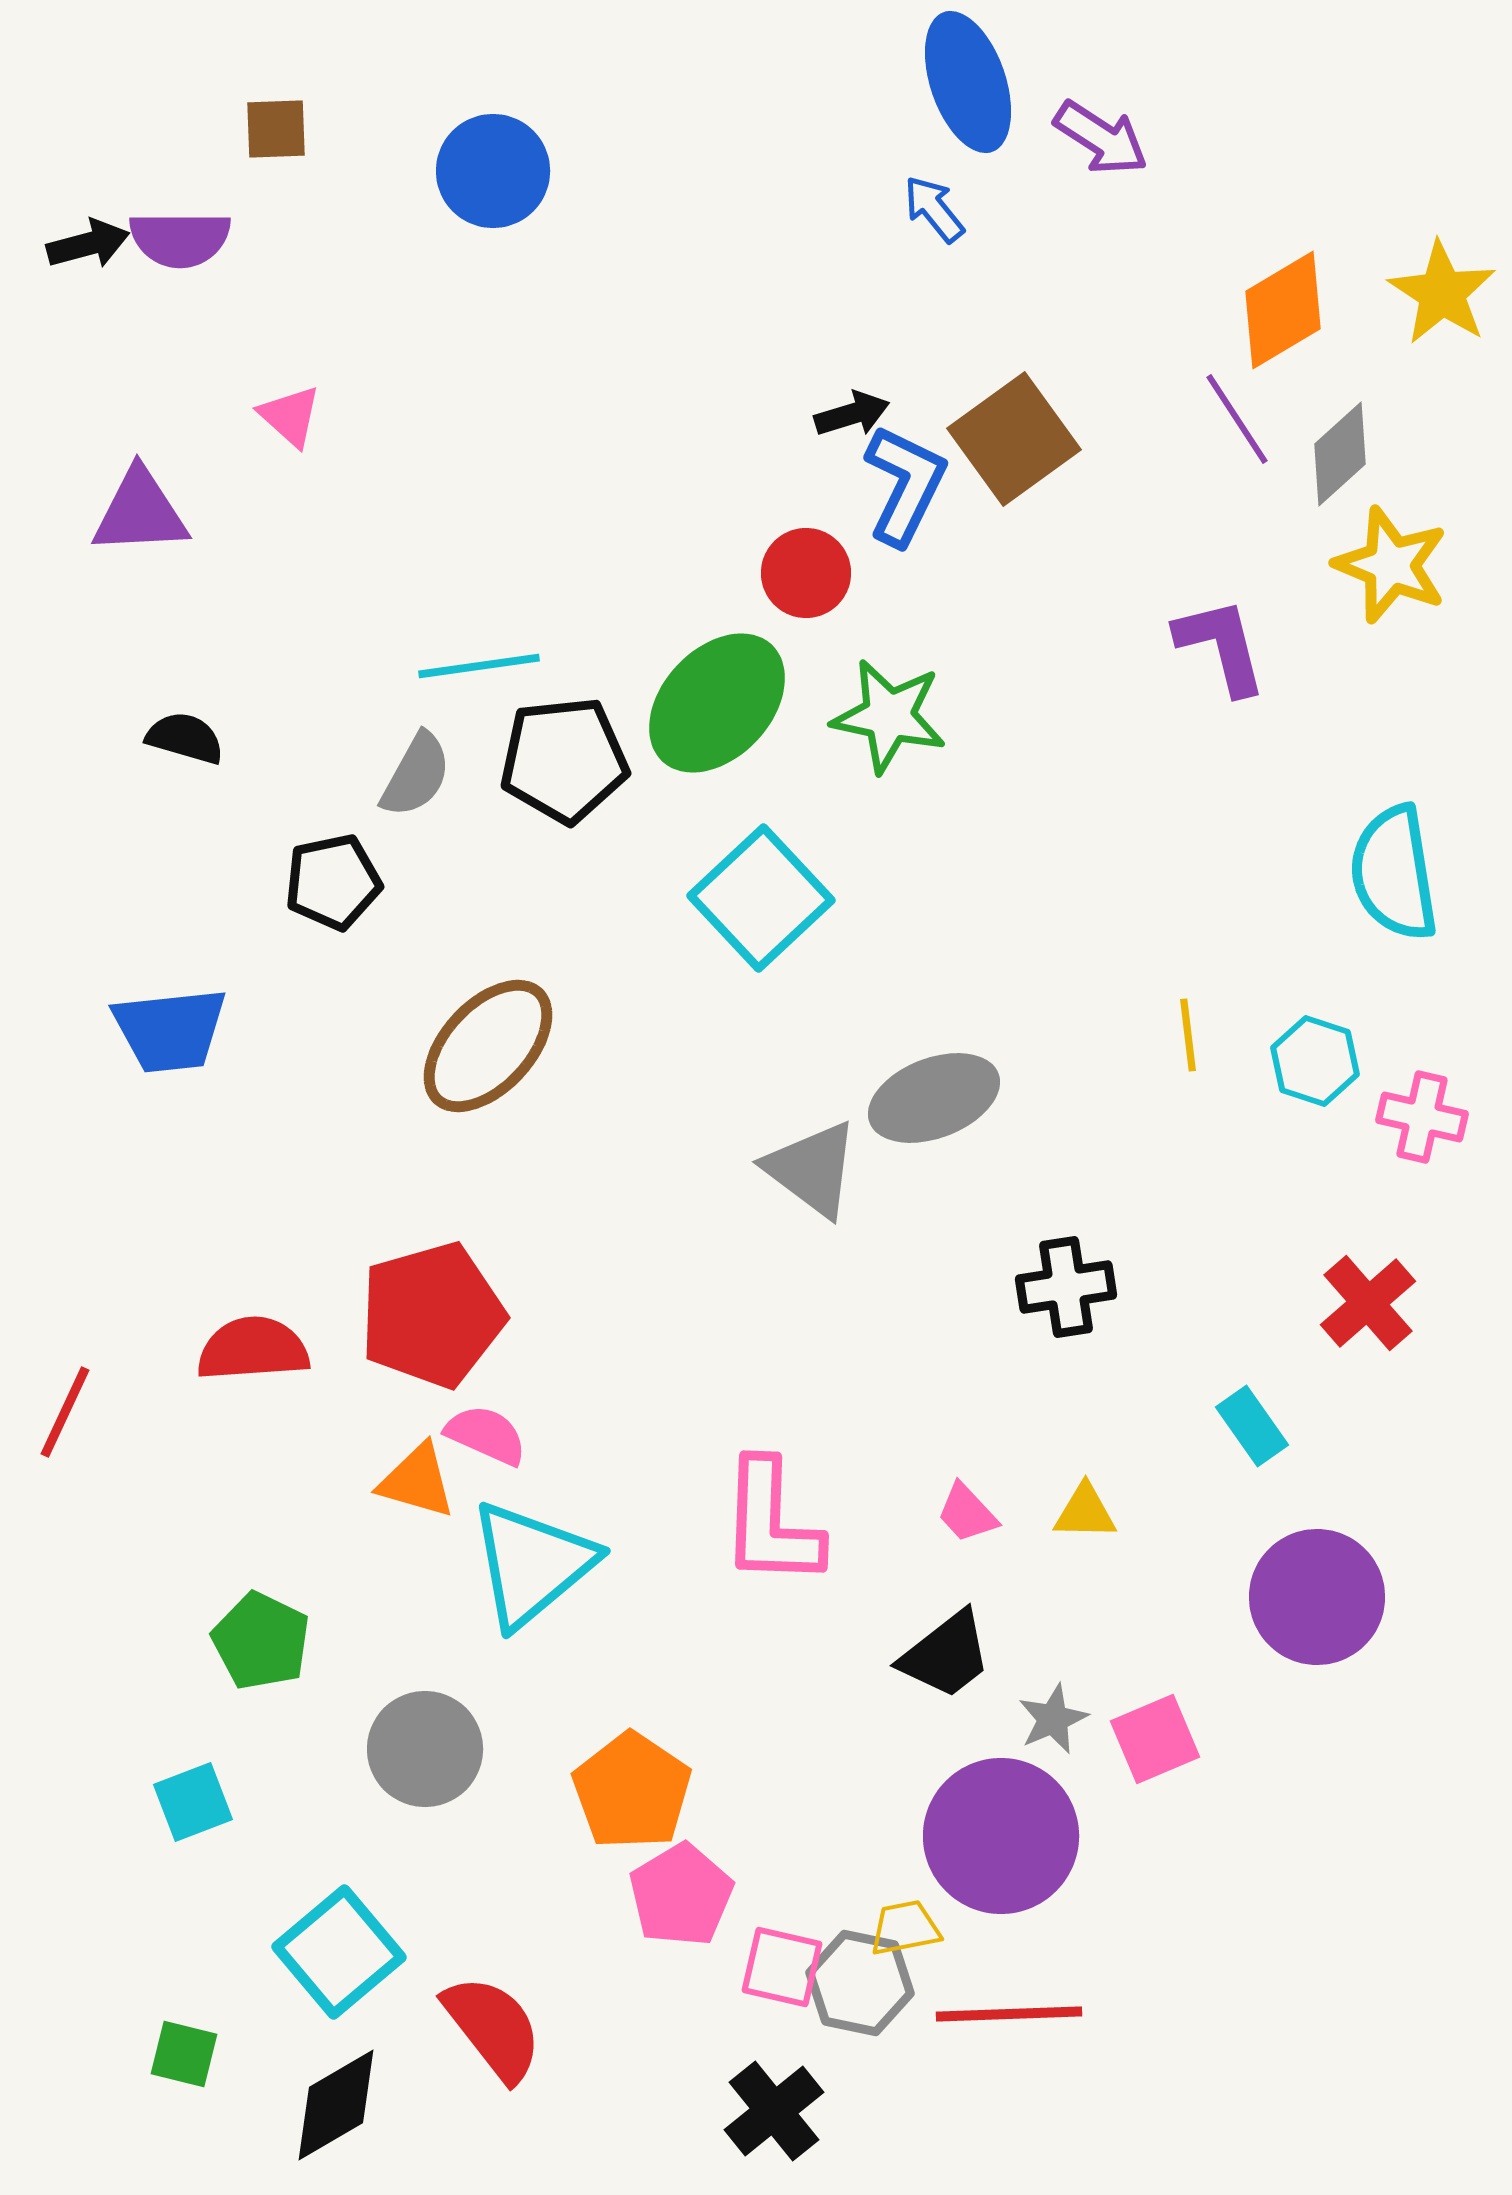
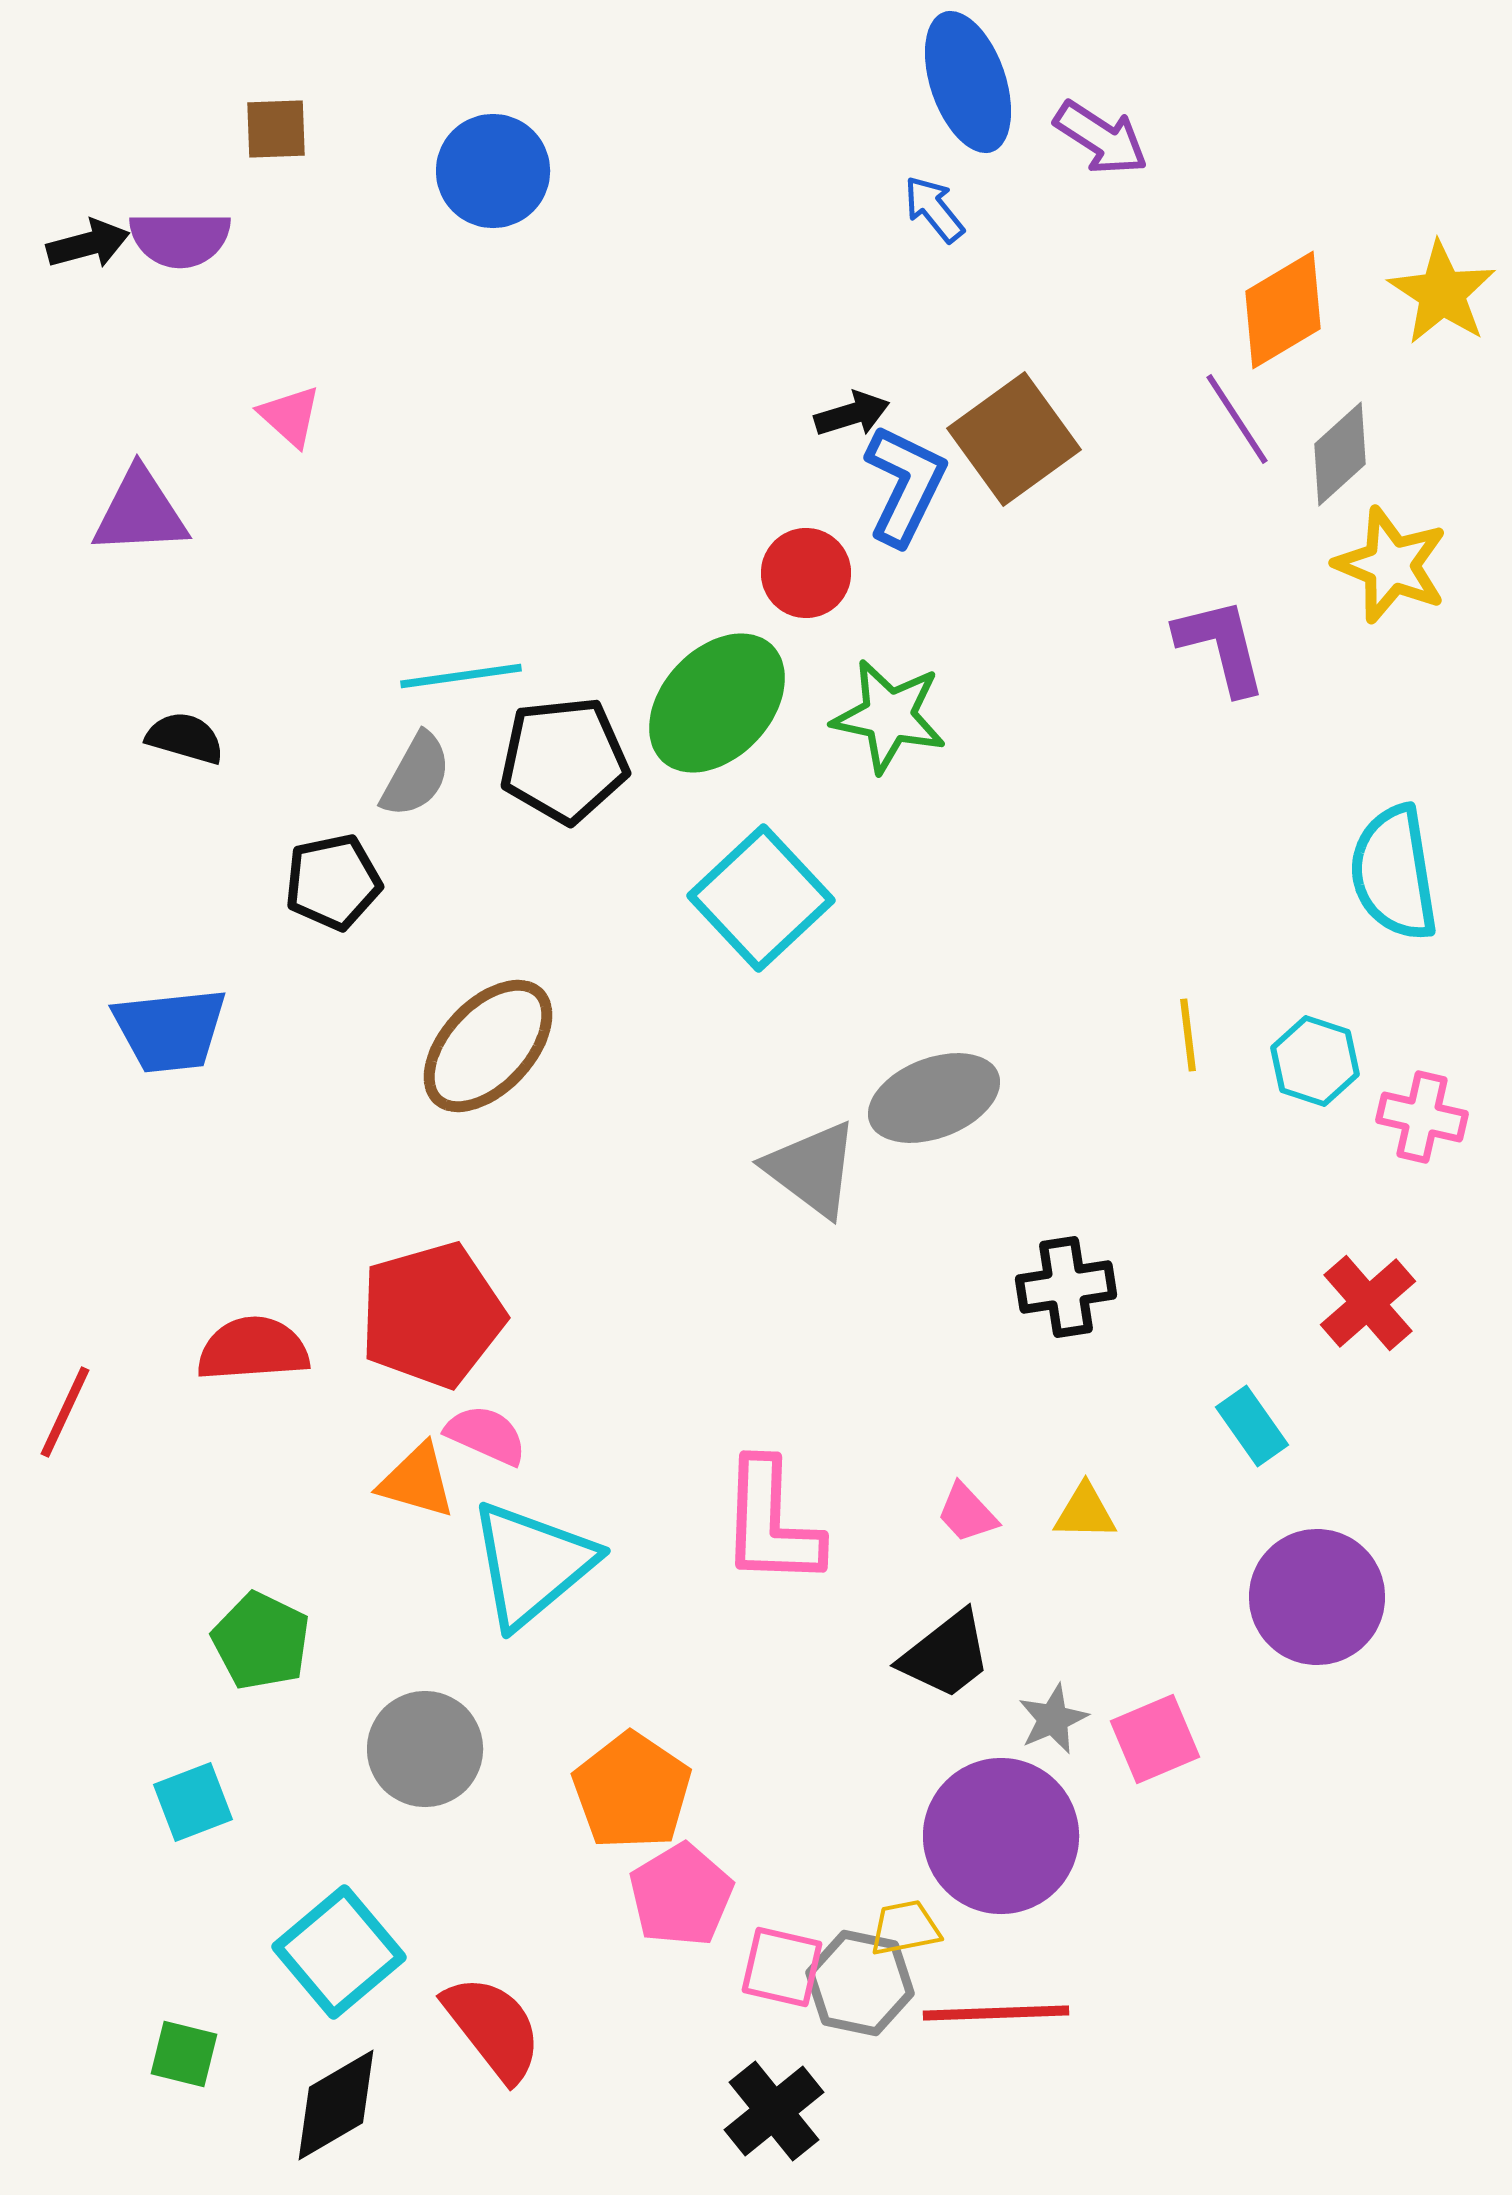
cyan line at (479, 666): moved 18 px left, 10 px down
red line at (1009, 2014): moved 13 px left, 1 px up
